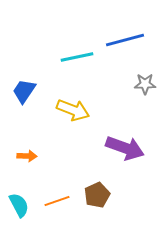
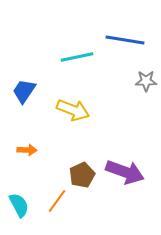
blue line: rotated 24 degrees clockwise
gray star: moved 1 px right, 3 px up
purple arrow: moved 24 px down
orange arrow: moved 6 px up
brown pentagon: moved 15 px left, 20 px up
orange line: rotated 35 degrees counterclockwise
